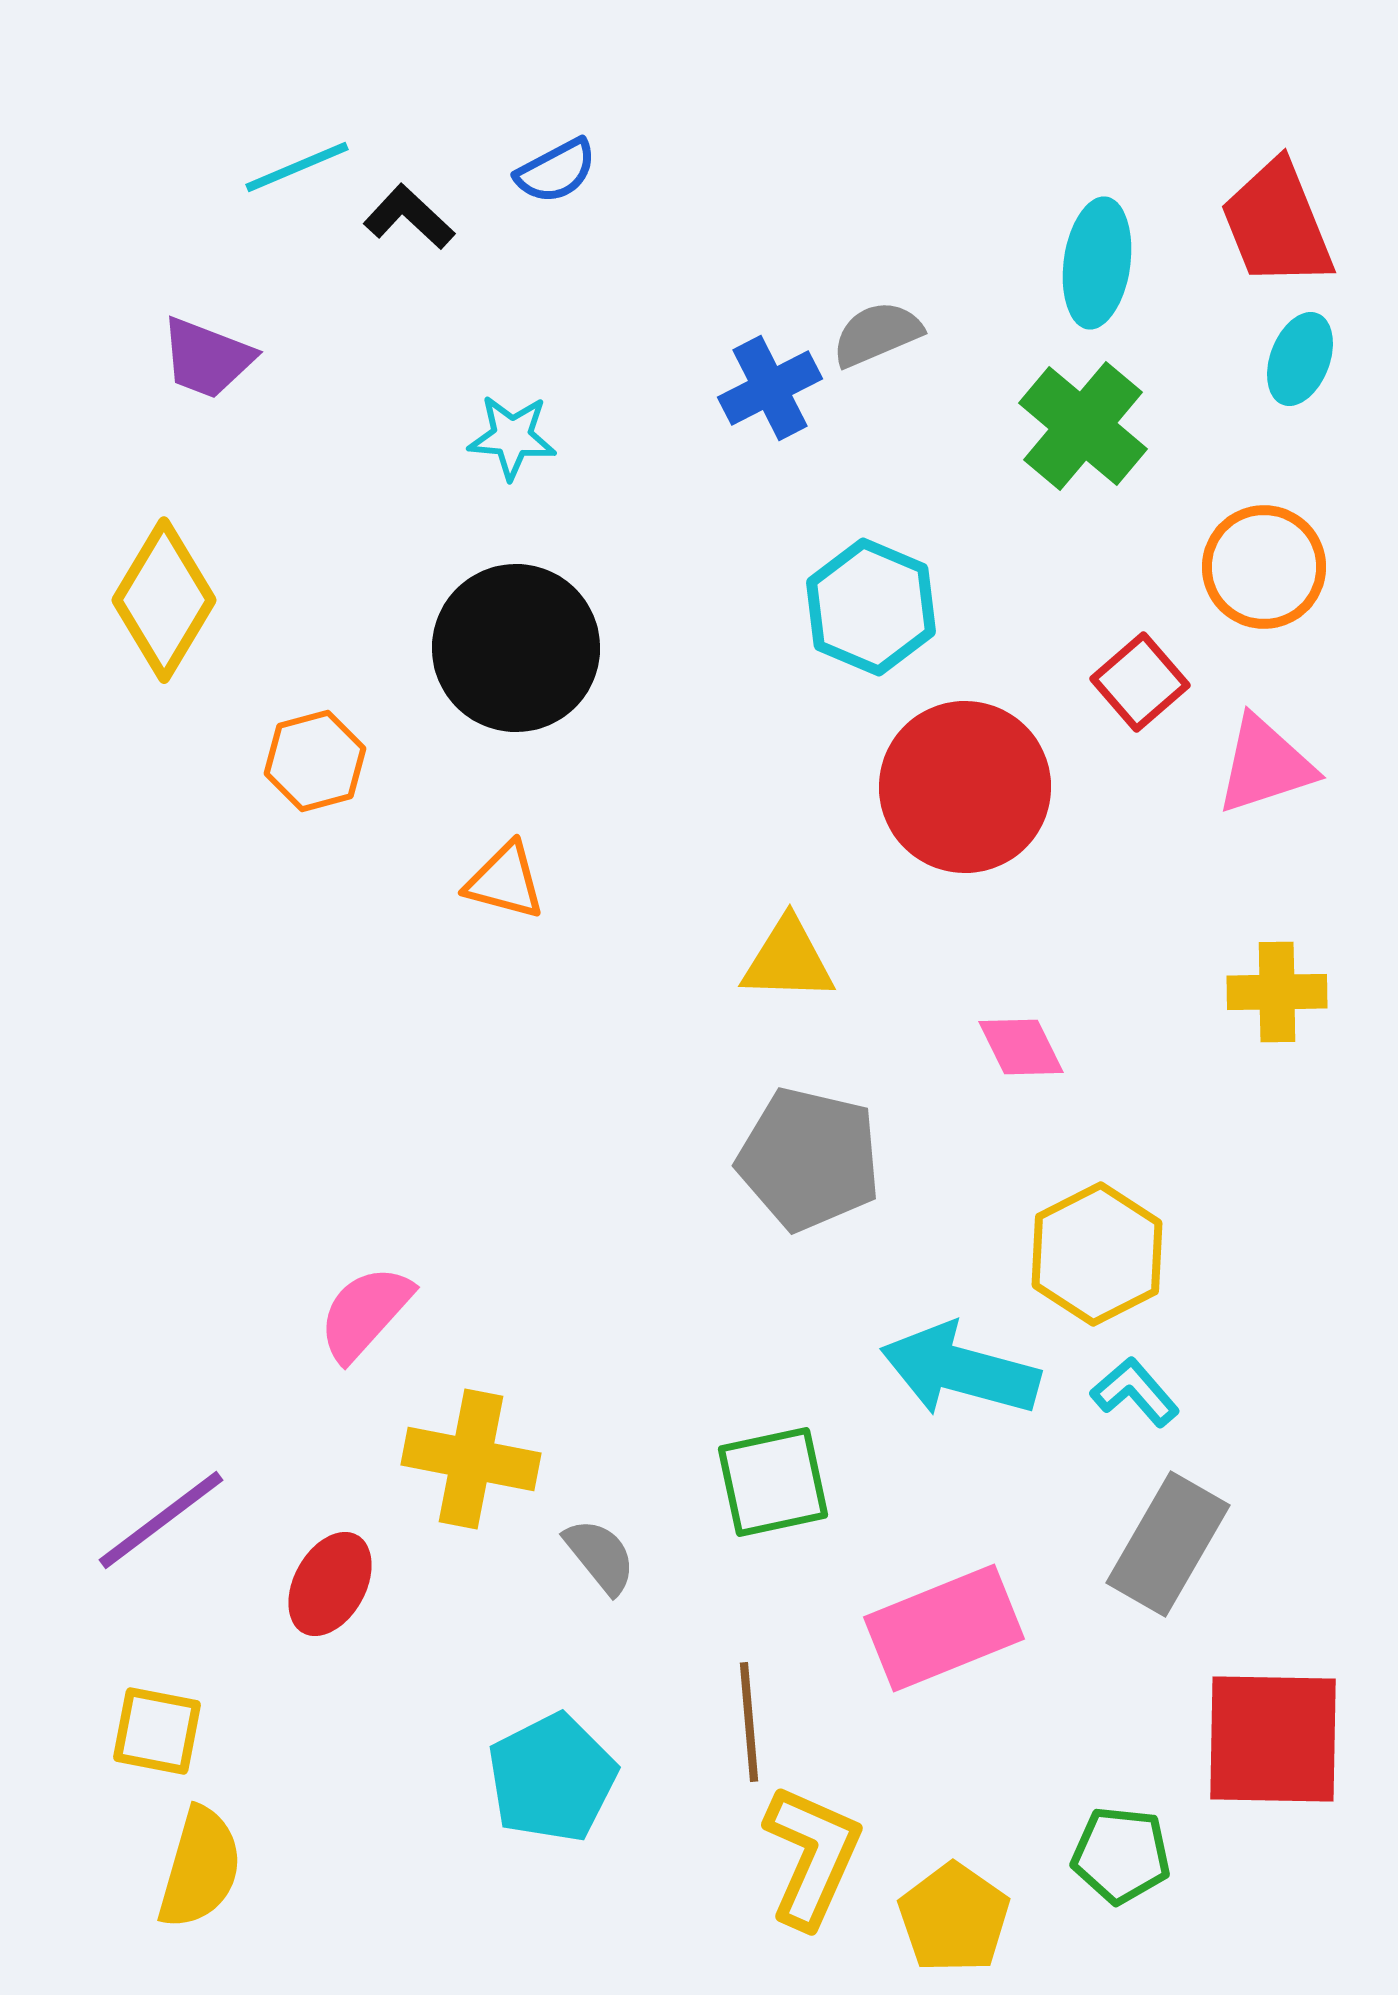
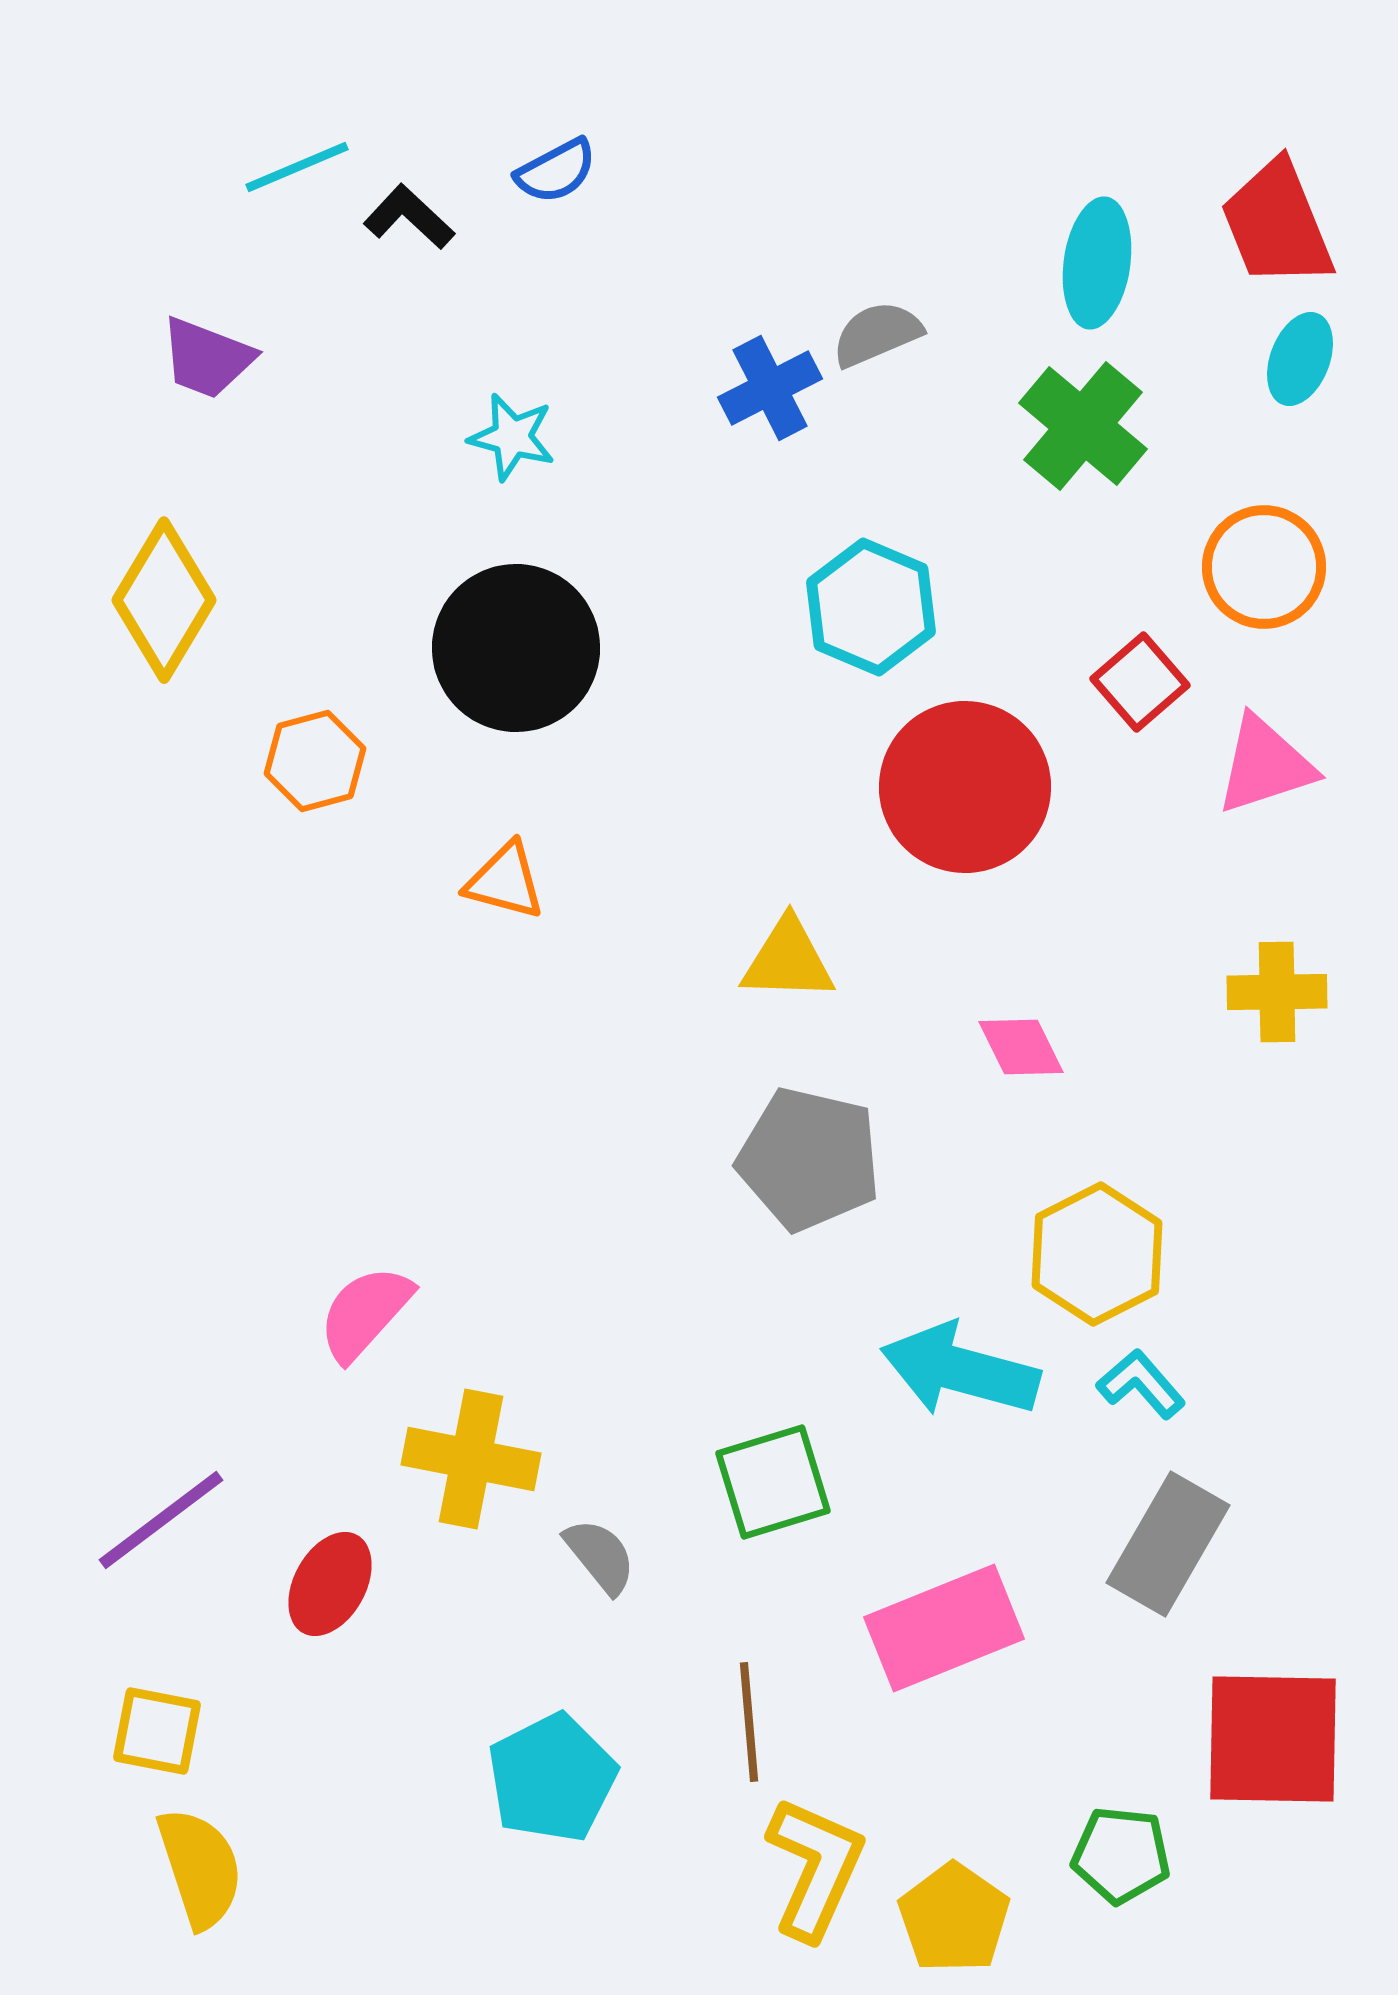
cyan star at (512, 437): rotated 10 degrees clockwise
cyan L-shape at (1135, 1392): moved 6 px right, 8 px up
green square at (773, 1482): rotated 5 degrees counterclockwise
yellow L-shape at (812, 1856): moved 3 px right, 12 px down
yellow semicircle at (200, 1868): rotated 34 degrees counterclockwise
